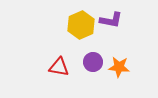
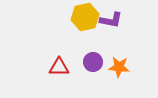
yellow hexagon: moved 4 px right, 8 px up; rotated 12 degrees clockwise
red triangle: rotated 10 degrees counterclockwise
